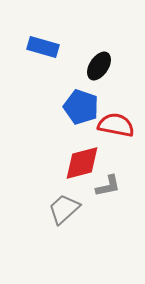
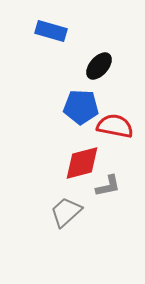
blue rectangle: moved 8 px right, 16 px up
black ellipse: rotated 8 degrees clockwise
blue pentagon: rotated 16 degrees counterclockwise
red semicircle: moved 1 px left, 1 px down
gray trapezoid: moved 2 px right, 3 px down
